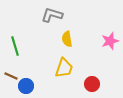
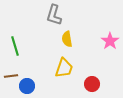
gray L-shape: moved 2 px right; rotated 90 degrees counterclockwise
pink star: rotated 18 degrees counterclockwise
brown line: rotated 32 degrees counterclockwise
blue circle: moved 1 px right
